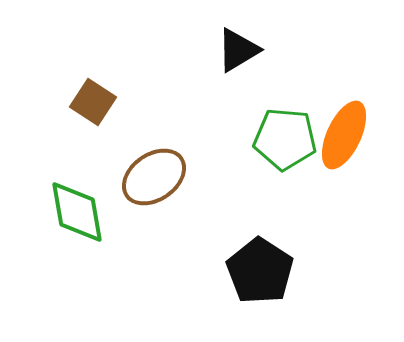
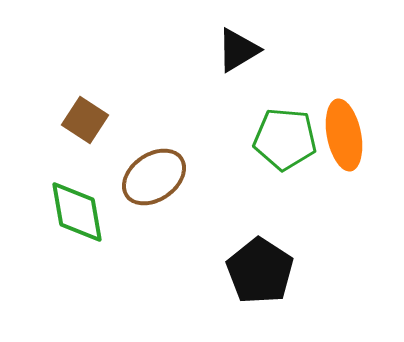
brown square: moved 8 px left, 18 px down
orange ellipse: rotated 36 degrees counterclockwise
